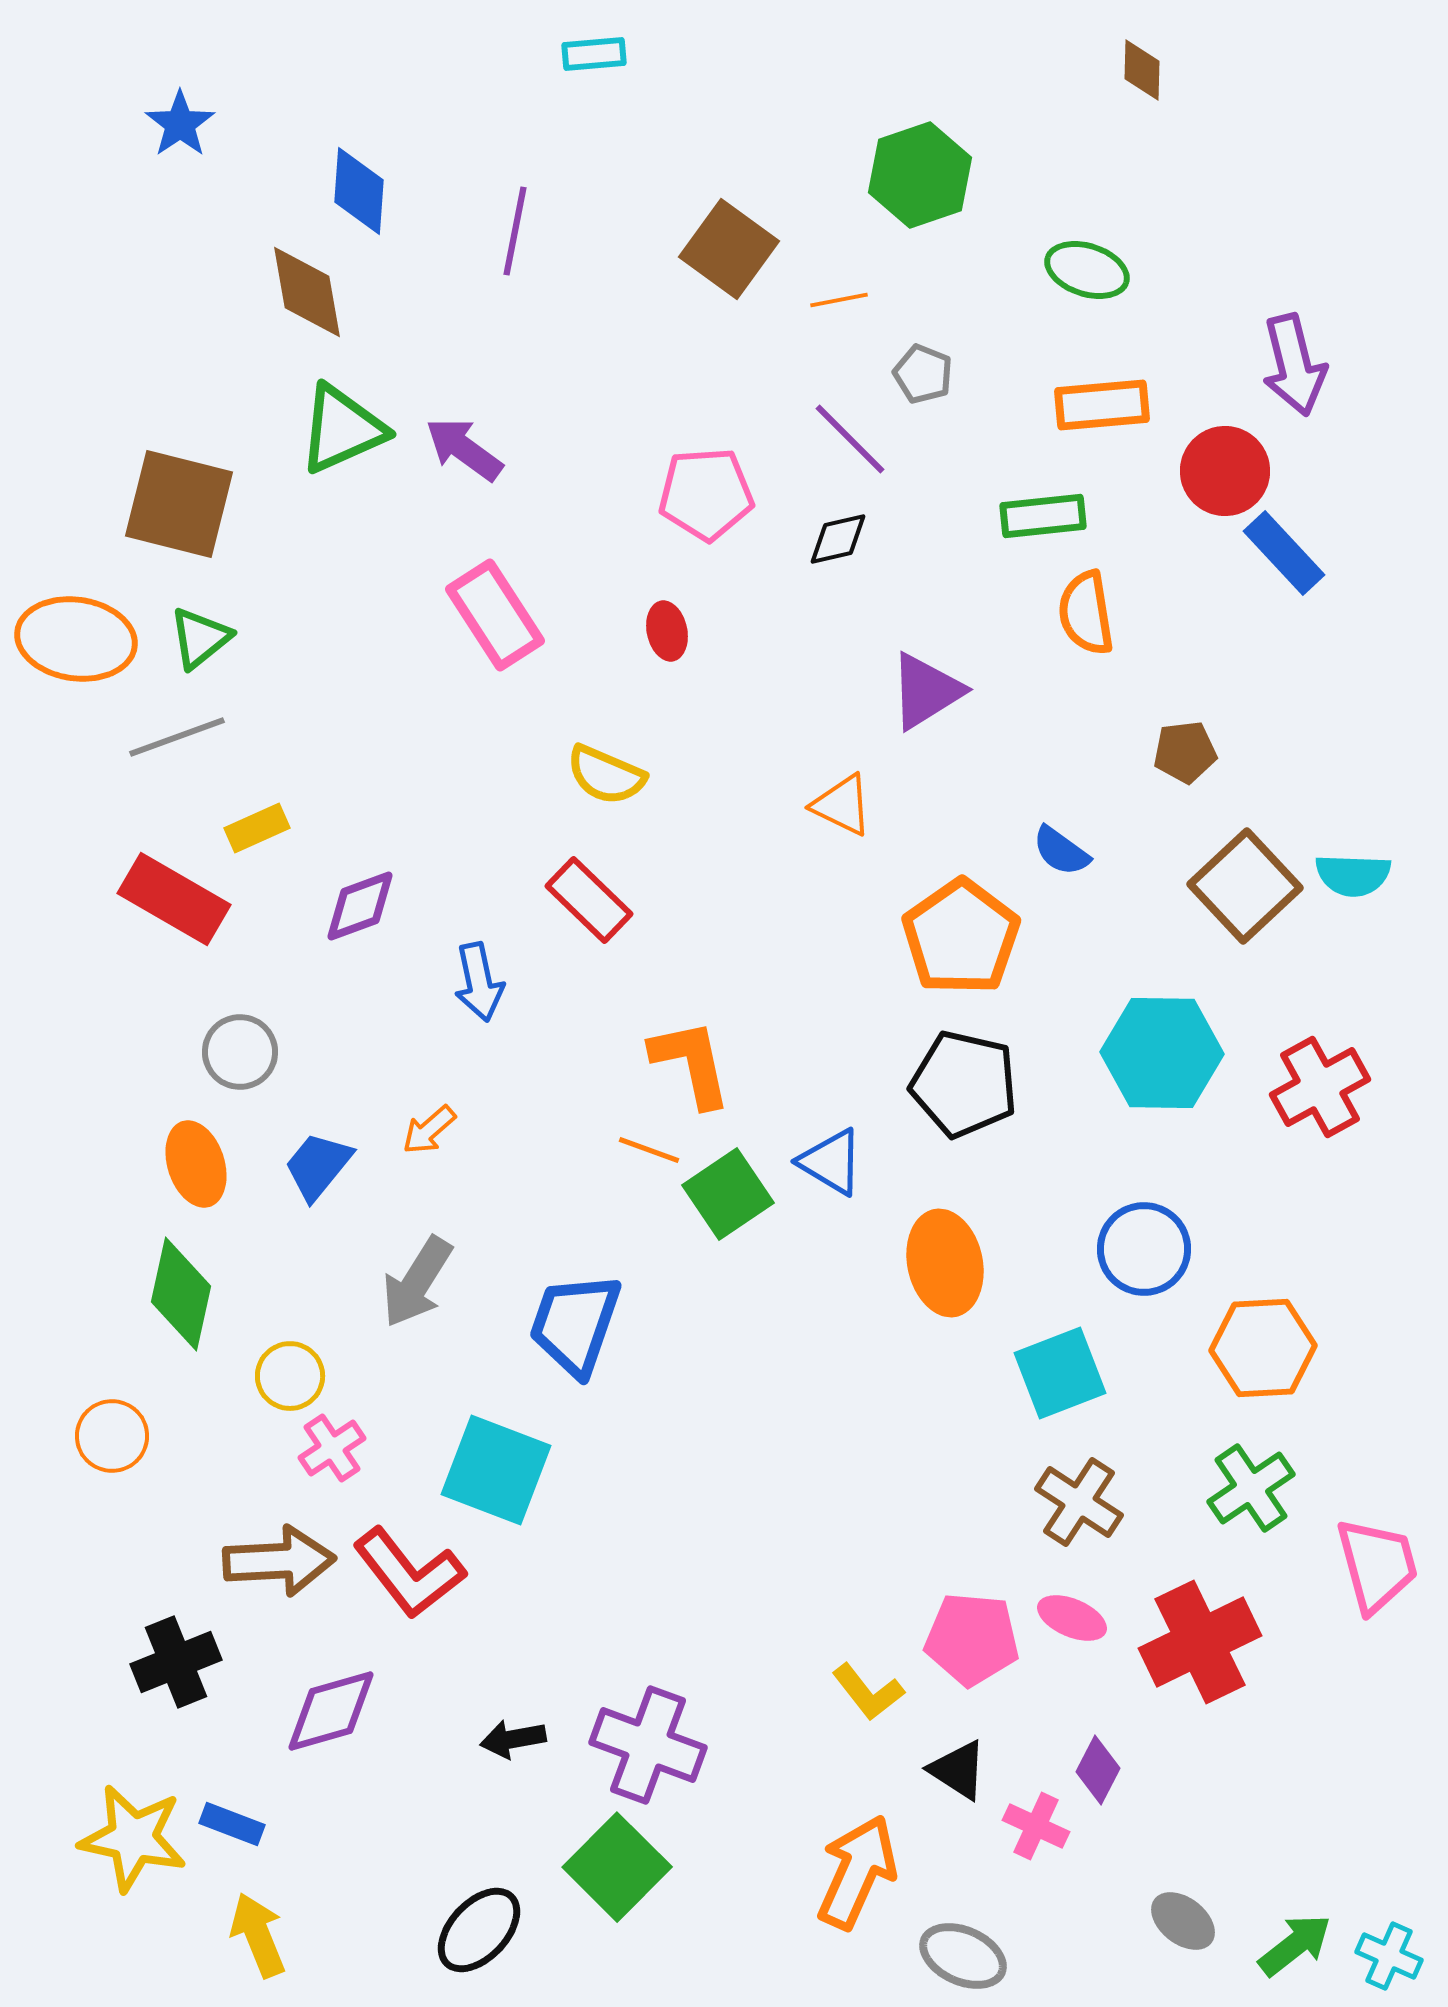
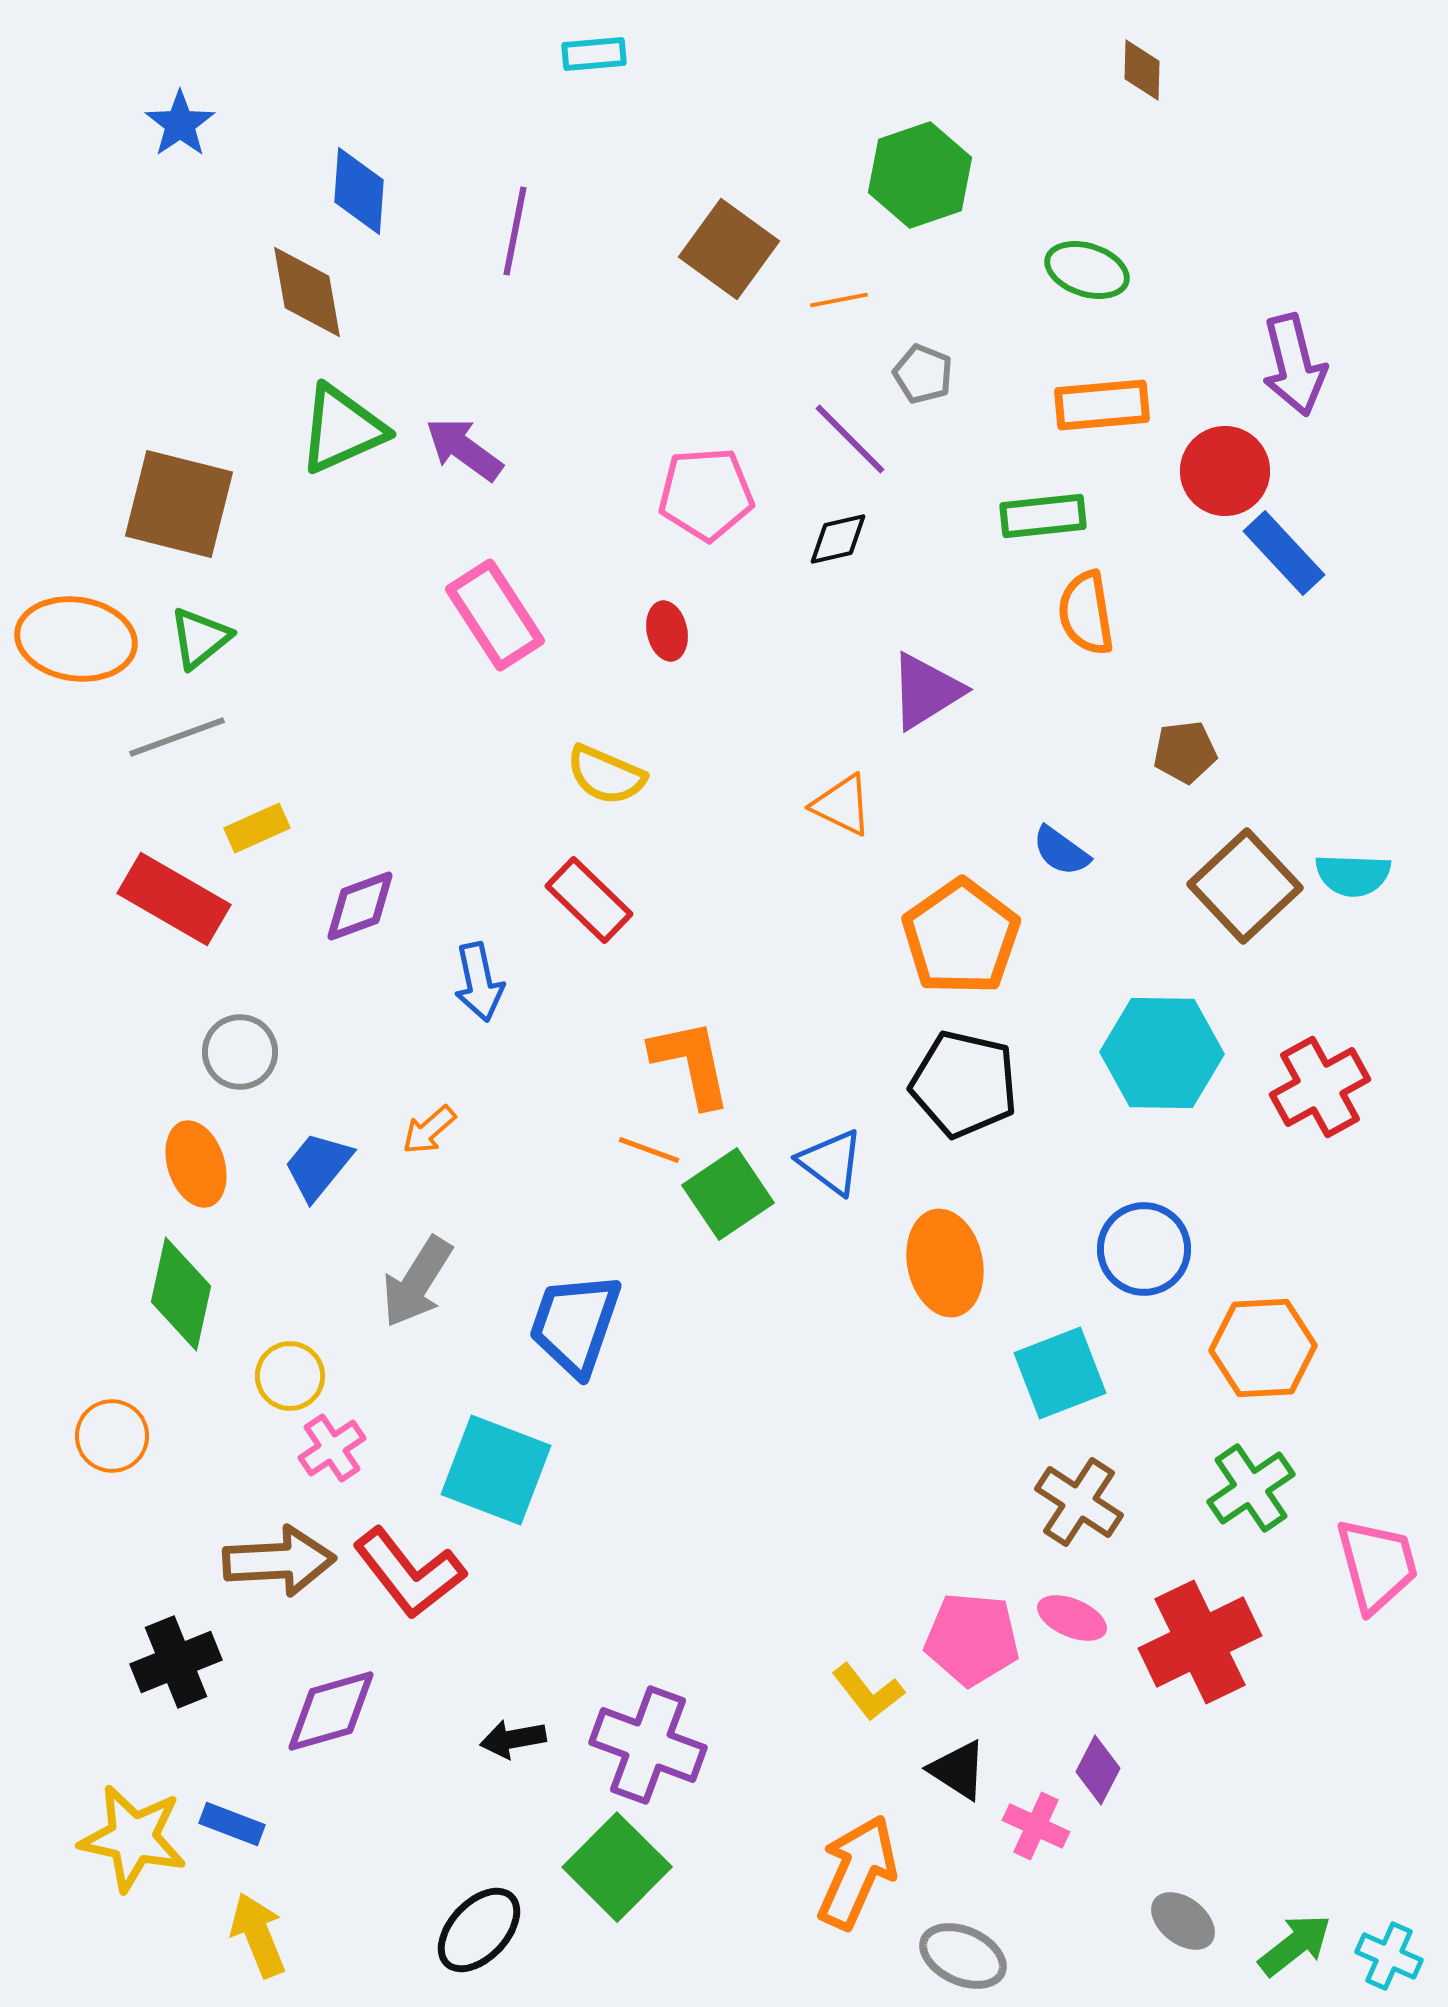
blue triangle at (831, 1162): rotated 6 degrees clockwise
